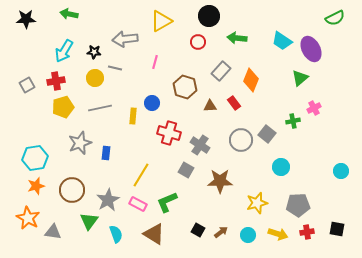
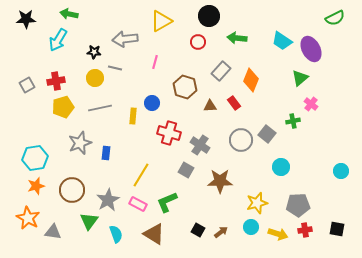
cyan arrow at (64, 51): moved 6 px left, 11 px up
pink cross at (314, 108): moved 3 px left, 4 px up; rotated 24 degrees counterclockwise
red cross at (307, 232): moved 2 px left, 2 px up
cyan circle at (248, 235): moved 3 px right, 8 px up
